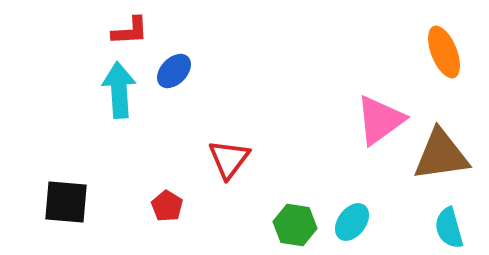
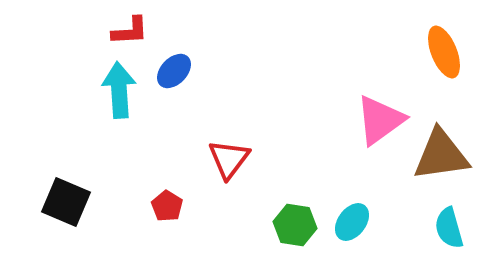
black square: rotated 18 degrees clockwise
